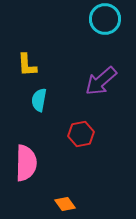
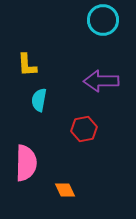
cyan circle: moved 2 px left, 1 px down
purple arrow: rotated 40 degrees clockwise
red hexagon: moved 3 px right, 5 px up
orange diamond: moved 14 px up; rotated 10 degrees clockwise
